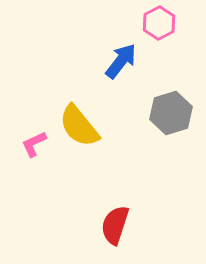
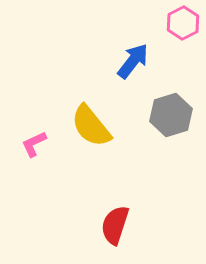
pink hexagon: moved 24 px right
blue arrow: moved 12 px right
gray hexagon: moved 2 px down
yellow semicircle: moved 12 px right
